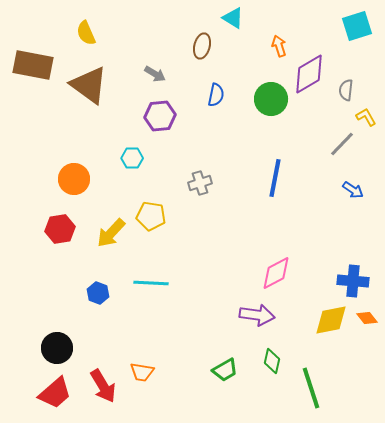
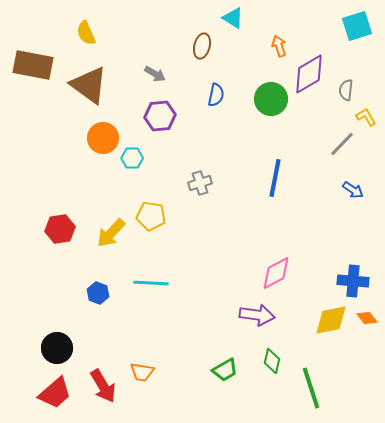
orange circle: moved 29 px right, 41 px up
